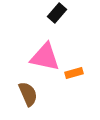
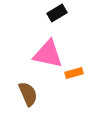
black rectangle: rotated 18 degrees clockwise
pink triangle: moved 3 px right, 3 px up
